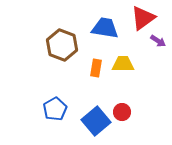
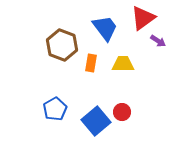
blue trapezoid: rotated 44 degrees clockwise
orange rectangle: moved 5 px left, 5 px up
